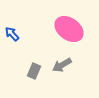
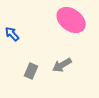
pink ellipse: moved 2 px right, 9 px up
gray rectangle: moved 3 px left
